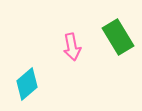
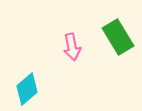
cyan diamond: moved 5 px down
